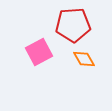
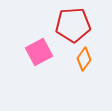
orange diamond: rotated 65 degrees clockwise
